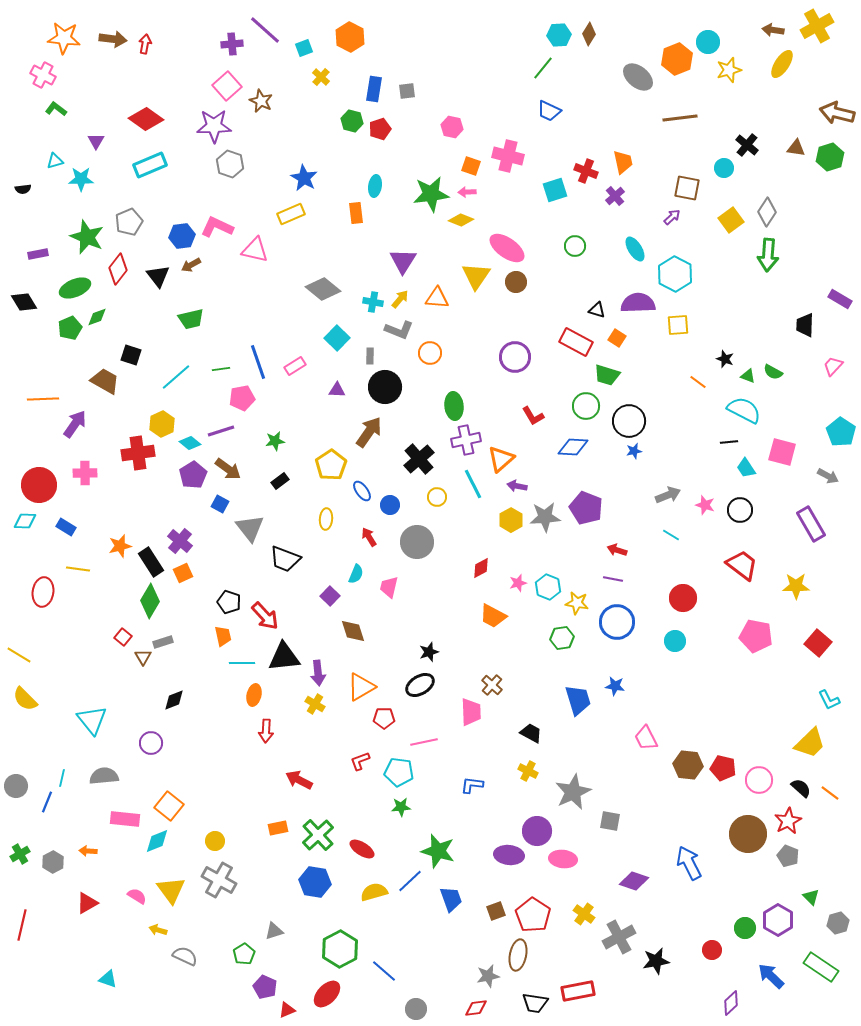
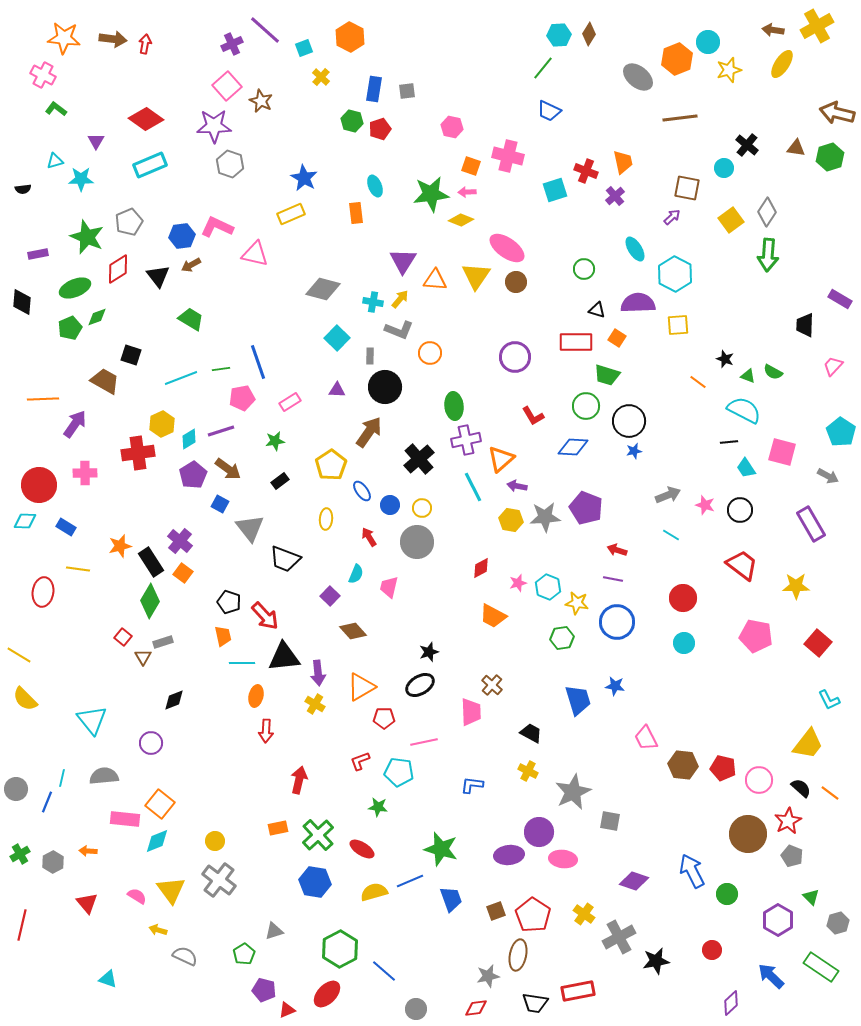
purple cross at (232, 44): rotated 20 degrees counterclockwise
cyan ellipse at (375, 186): rotated 30 degrees counterclockwise
green circle at (575, 246): moved 9 px right, 23 px down
pink triangle at (255, 250): moved 4 px down
red diamond at (118, 269): rotated 20 degrees clockwise
gray diamond at (323, 289): rotated 24 degrees counterclockwise
orange triangle at (437, 298): moved 2 px left, 18 px up
black diamond at (24, 302): moved 2 px left; rotated 36 degrees clockwise
green trapezoid at (191, 319): rotated 136 degrees counterclockwise
red rectangle at (576, 342): rotated 28 degrees counterclockwise
pink rectangle at (295, 366): moved 5 px left, 36 px down
cyan line at (176, 377): moved 5 px right, 1 px down; rotated 20 degrees clockwise
cyan diamond at (190, 443): moved 1 px left, 4 px up; rotated 70 degrees counterclockwise
cyan line at (473, 484): moved 3 px down
yellow circle at (437, 497): moved 15 px left, 11 px down
yellow hexagon at (511, 520): rotated 20 degrees counterclockwise
orange square at (183, 573): rotated 30 degrees counterclockwise
brown diamond at (353, 631): rotated 24 degrees counterclockwise
cyan circle at (675, 641): moved 9 px right, 2 px down
orange ellipse at (254, 695): moved 2 px right, 1 px down
yellow trapezoid at (810, 743): moved 2 px left, 1 px down; rotated 8 degrees counterclockwise
brown hexagon at (688, 765): moved 5 px left
red arrow at (299, 780): rotated 76 degrees clockwise
gray circle at (16, 786): moved 3 px down
orange square at (169, 806): moved 9 px left, 2 px up
green star at (401, 807): moved 23 px left; rotated 12 degrees clockwise
purple circle at (537, 831): moved 2 px right, 1 px down
green star at (438, 851): moved 3 px right, 2 px up
purple ellipse at (509, 855): rotated 12 degrees counterclockwise
gray pentagon at (788, 856): moved 4 px right
blue arrow at (689, 863): moved 3 px right, 8 px down
gray cross at (219, 880): rotated 8 degrees clockwise
blue line at (410, 881): rotated 20 degrees clockwise
red triangle at (87, 903): rotated 40 degrees counterclockwise
green circle at (745, 928): moved 18 px left, 34 px up
purple pentagon at (265, 987): moved 1 px left, 3 px down; rotated 10 degrees counterclockwise
